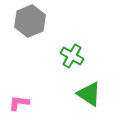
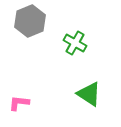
green cross: moved 3 px right, 13 px up
